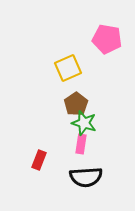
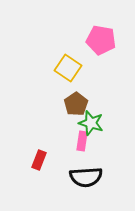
pink pentagon: moved 6 px left, 1 px down
yellow square: rotated 32 degrees counterclockwise
green star: moved 7 px right
pink rectangle: moved 1 px right, 3 px up
